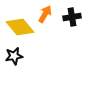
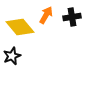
orange arrow: moved 1 px right, 1 px down
black star: moved 2 px left; rotated 12 degrees counterclockwise
